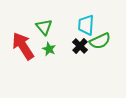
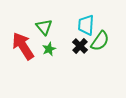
green semicircle: rotated 30 degrees counterclockwise
green star: rotated 24 degrees clockwise
